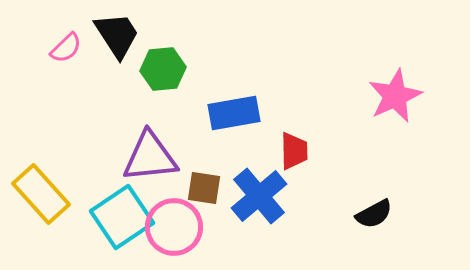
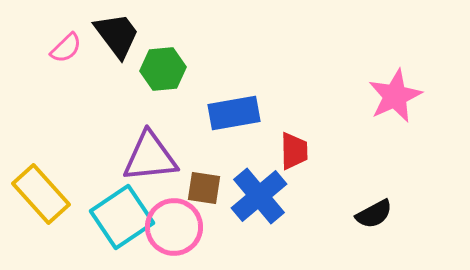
black trapezoid: rotated 4 degrees counterclockwise
